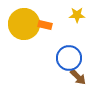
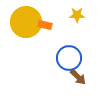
yellow circle: moved 2 px right, 2 px up
